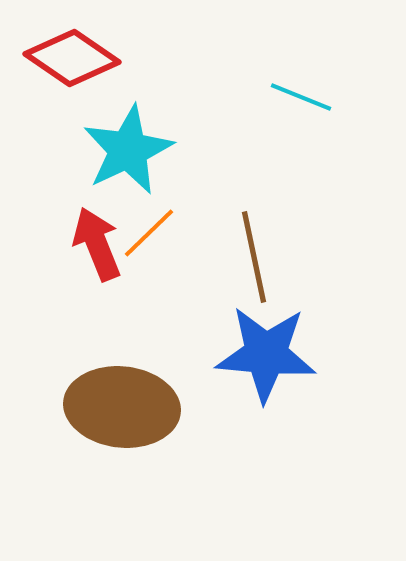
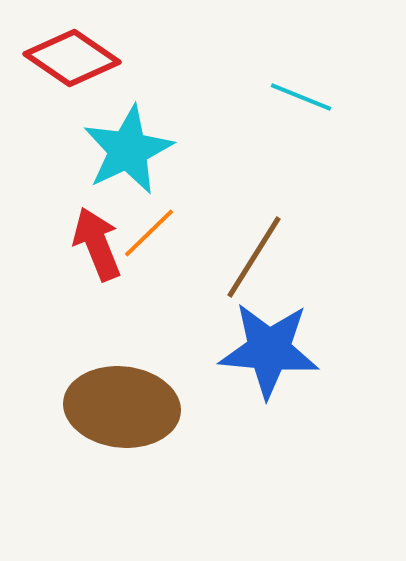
brown line: rotated 44 degrees clockwise
blue star: moved 3 px right, 4 px up
